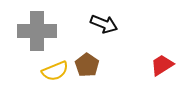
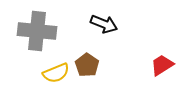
gray cross: rotated 6 degrees clockwise
yellow semicircle: moved 1 px right, 2 px down
